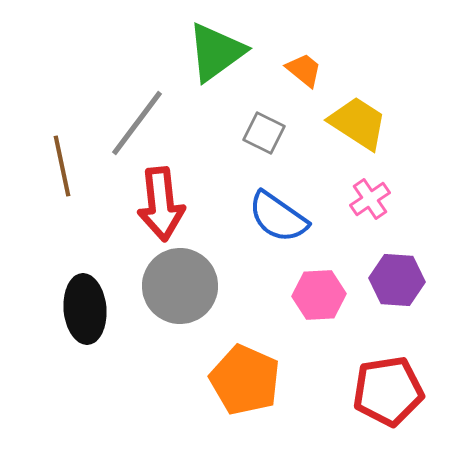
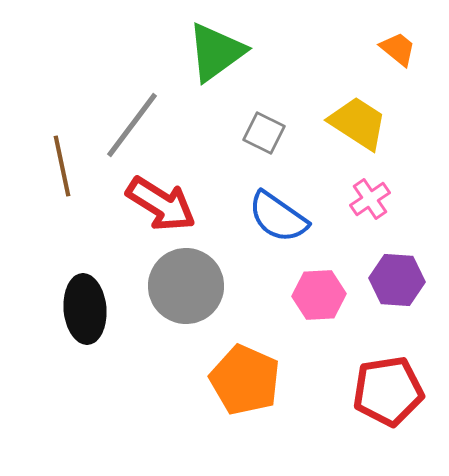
orange trapezoid: moved 94 px right, 21 px up
gray line: moved 5 px left, 2 px down
red arrow: rotated 52 degrees counterclockwise
gray circle: moved 6 px right
